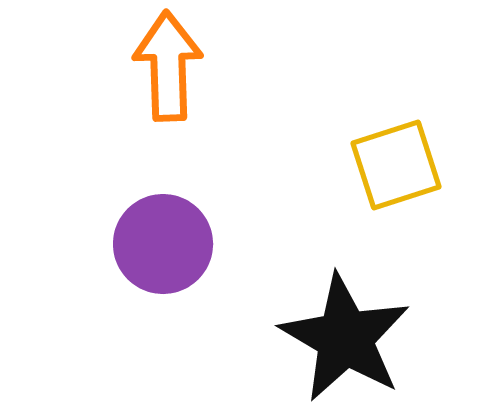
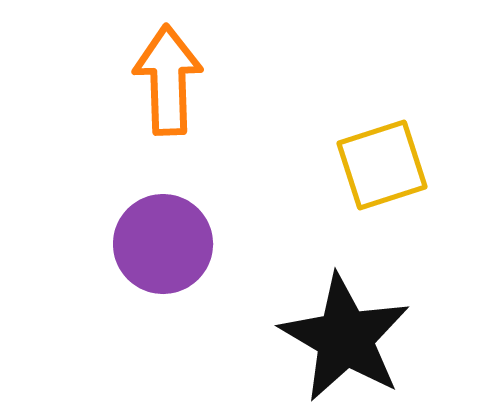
orange arrow: moved 14 px down
yellow square: moved 14 px left
